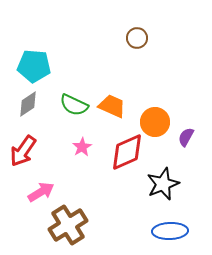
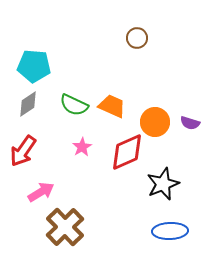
purple semicircle: moved 4 px right, 14 px up; rotated 102 degrees counterclockwise
brown cross: moved 3 px left, 2 px down; rotated 12 degrees counterclockwise
